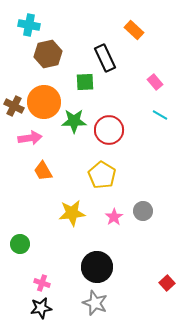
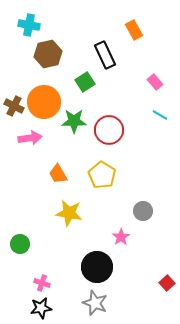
orange rectangle: rotated 18 degrees clockwise
black rectangle: moved 3 px up
green square: rotated 30 degrees counterclockwise
orange trapezoid: moved 15 px right, 3 px down
yellow star: moved 3 px left; rotated 16 degrees clockwise
pink star: moved 7 px right, 20 px down
